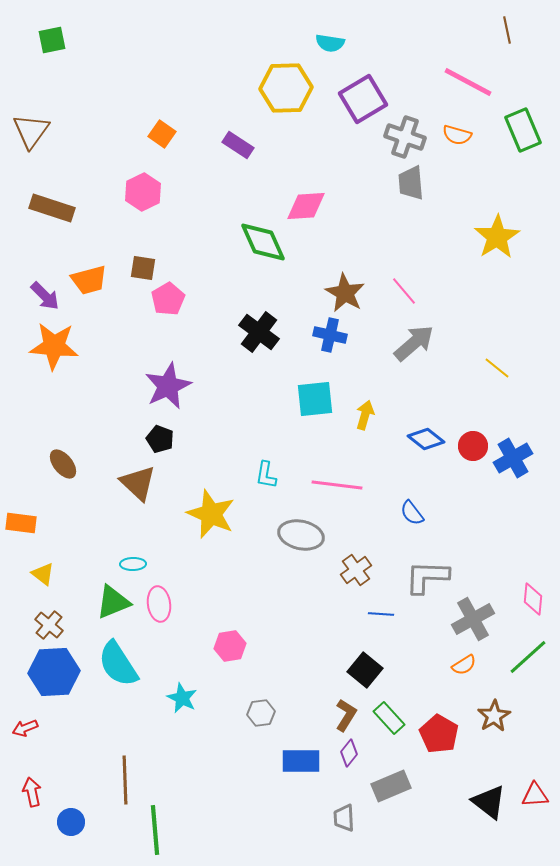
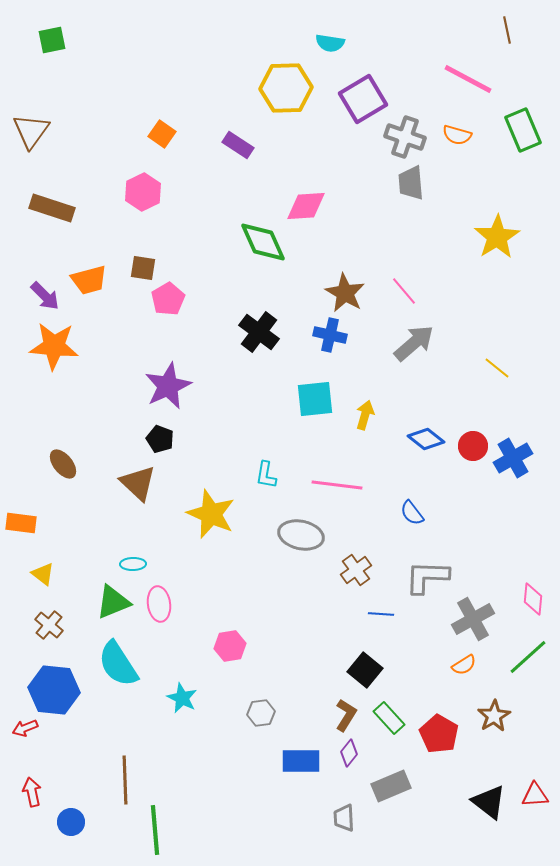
pink line at (468, 82): moved 3 px up
blue hexagon at (54, 672): moved 18 px down; rotated 9 degrees clockwise
